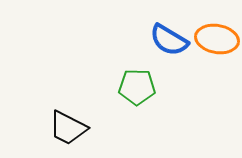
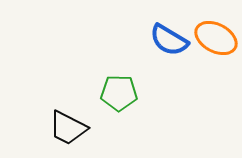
orange ellipse: moved 1 px left, 1 px up; rotated 18 degrees clockwise
green pentagon: moved 18 px left, 6 px down
